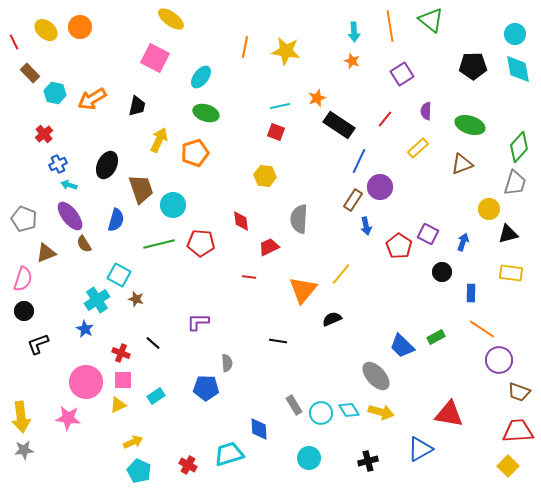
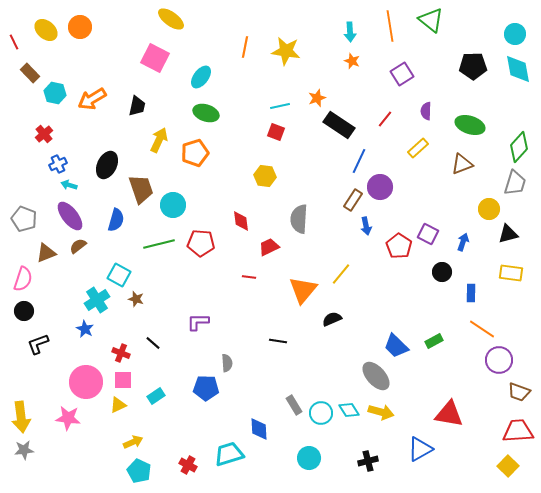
cyan arrow at (354, 32): moved 4 px left
brown semicircle at (84, 244): moved 6 px left, 2 px down; rotated 84 degrees clockwise
green rectangle at (436, 337): moved 2 px left, 4 px down
blue trapezoid at (402, 346): moved 6 px left
